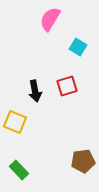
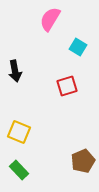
black arrow: moved 20 px left, 20 px up
yellow square: moved 4 px right, 10 px down
brown pentagon: rotated 15 degrees counterclockwise
